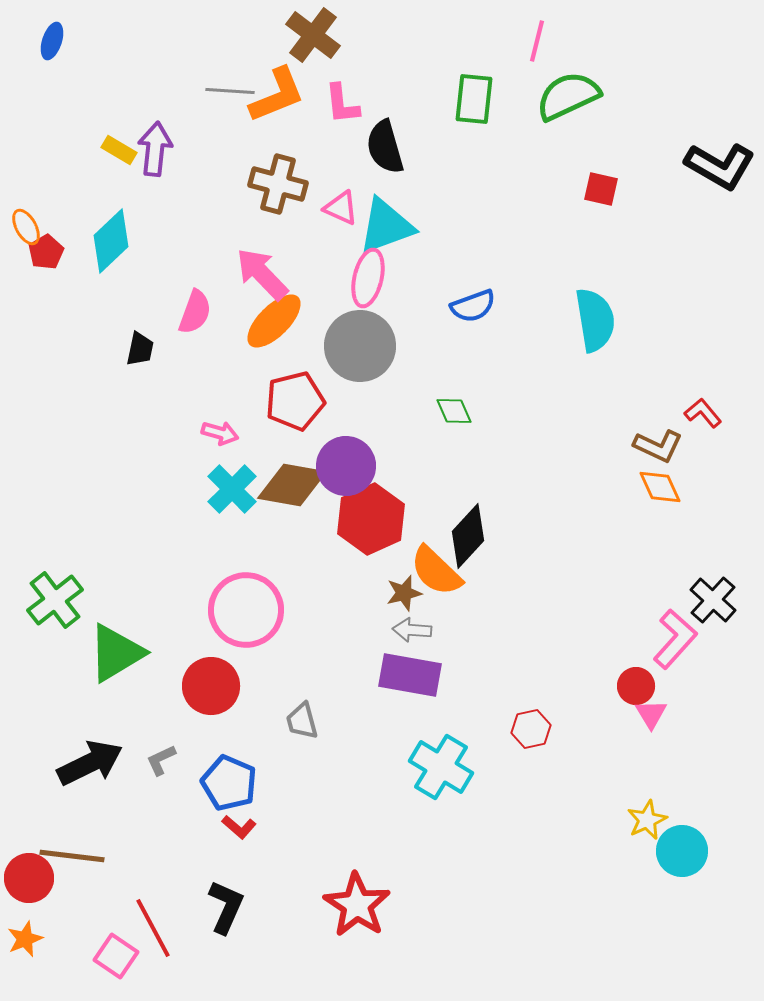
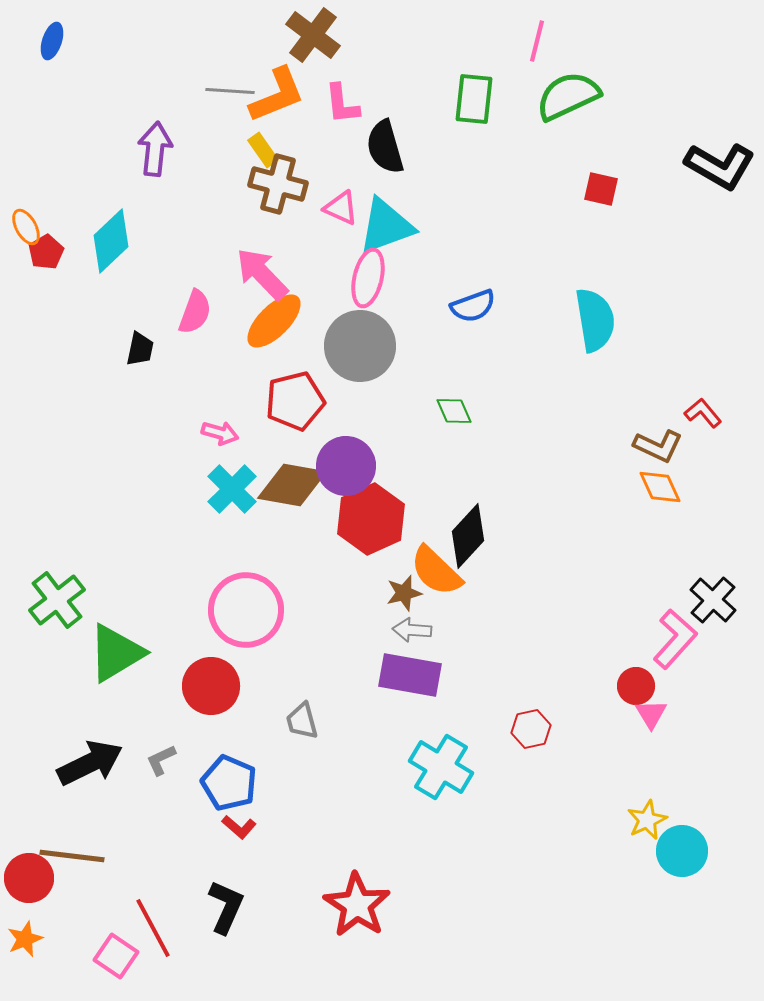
yellow rectangle at (119, 150): moved 144 px right; rotated 24 degrees clockwise
green cross at (55, 600): moved 2 px right
